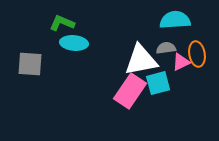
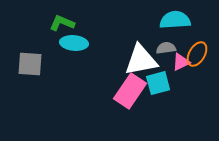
orange ellipse: rotated 40 degrees clockwise
